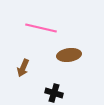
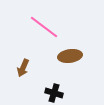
pink line: moved 3 px right, 1 px up; rotated 24 degrees clockwise
brown ellipse: moved 1 px right, 1 px down
